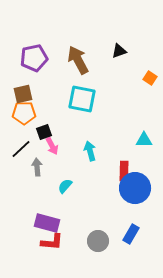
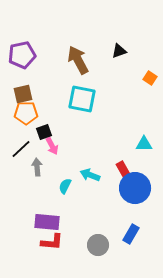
purple pentagon: moved 12 px left, 3 px up
orange pentagon: moved 2 px right
cyan triangle: moved 4 px down
cyan arrow: moved 24 px down; rotated 54 degrees counterclockwise
red rectangle: rotated 30 degrees counterclockwise
cyan semicircle: rotated 14 degrees counterclockwise
purple rectangle: moved 1 px up; rotated 10 degrees counterclockwise
gray circle: moved 4 px down
